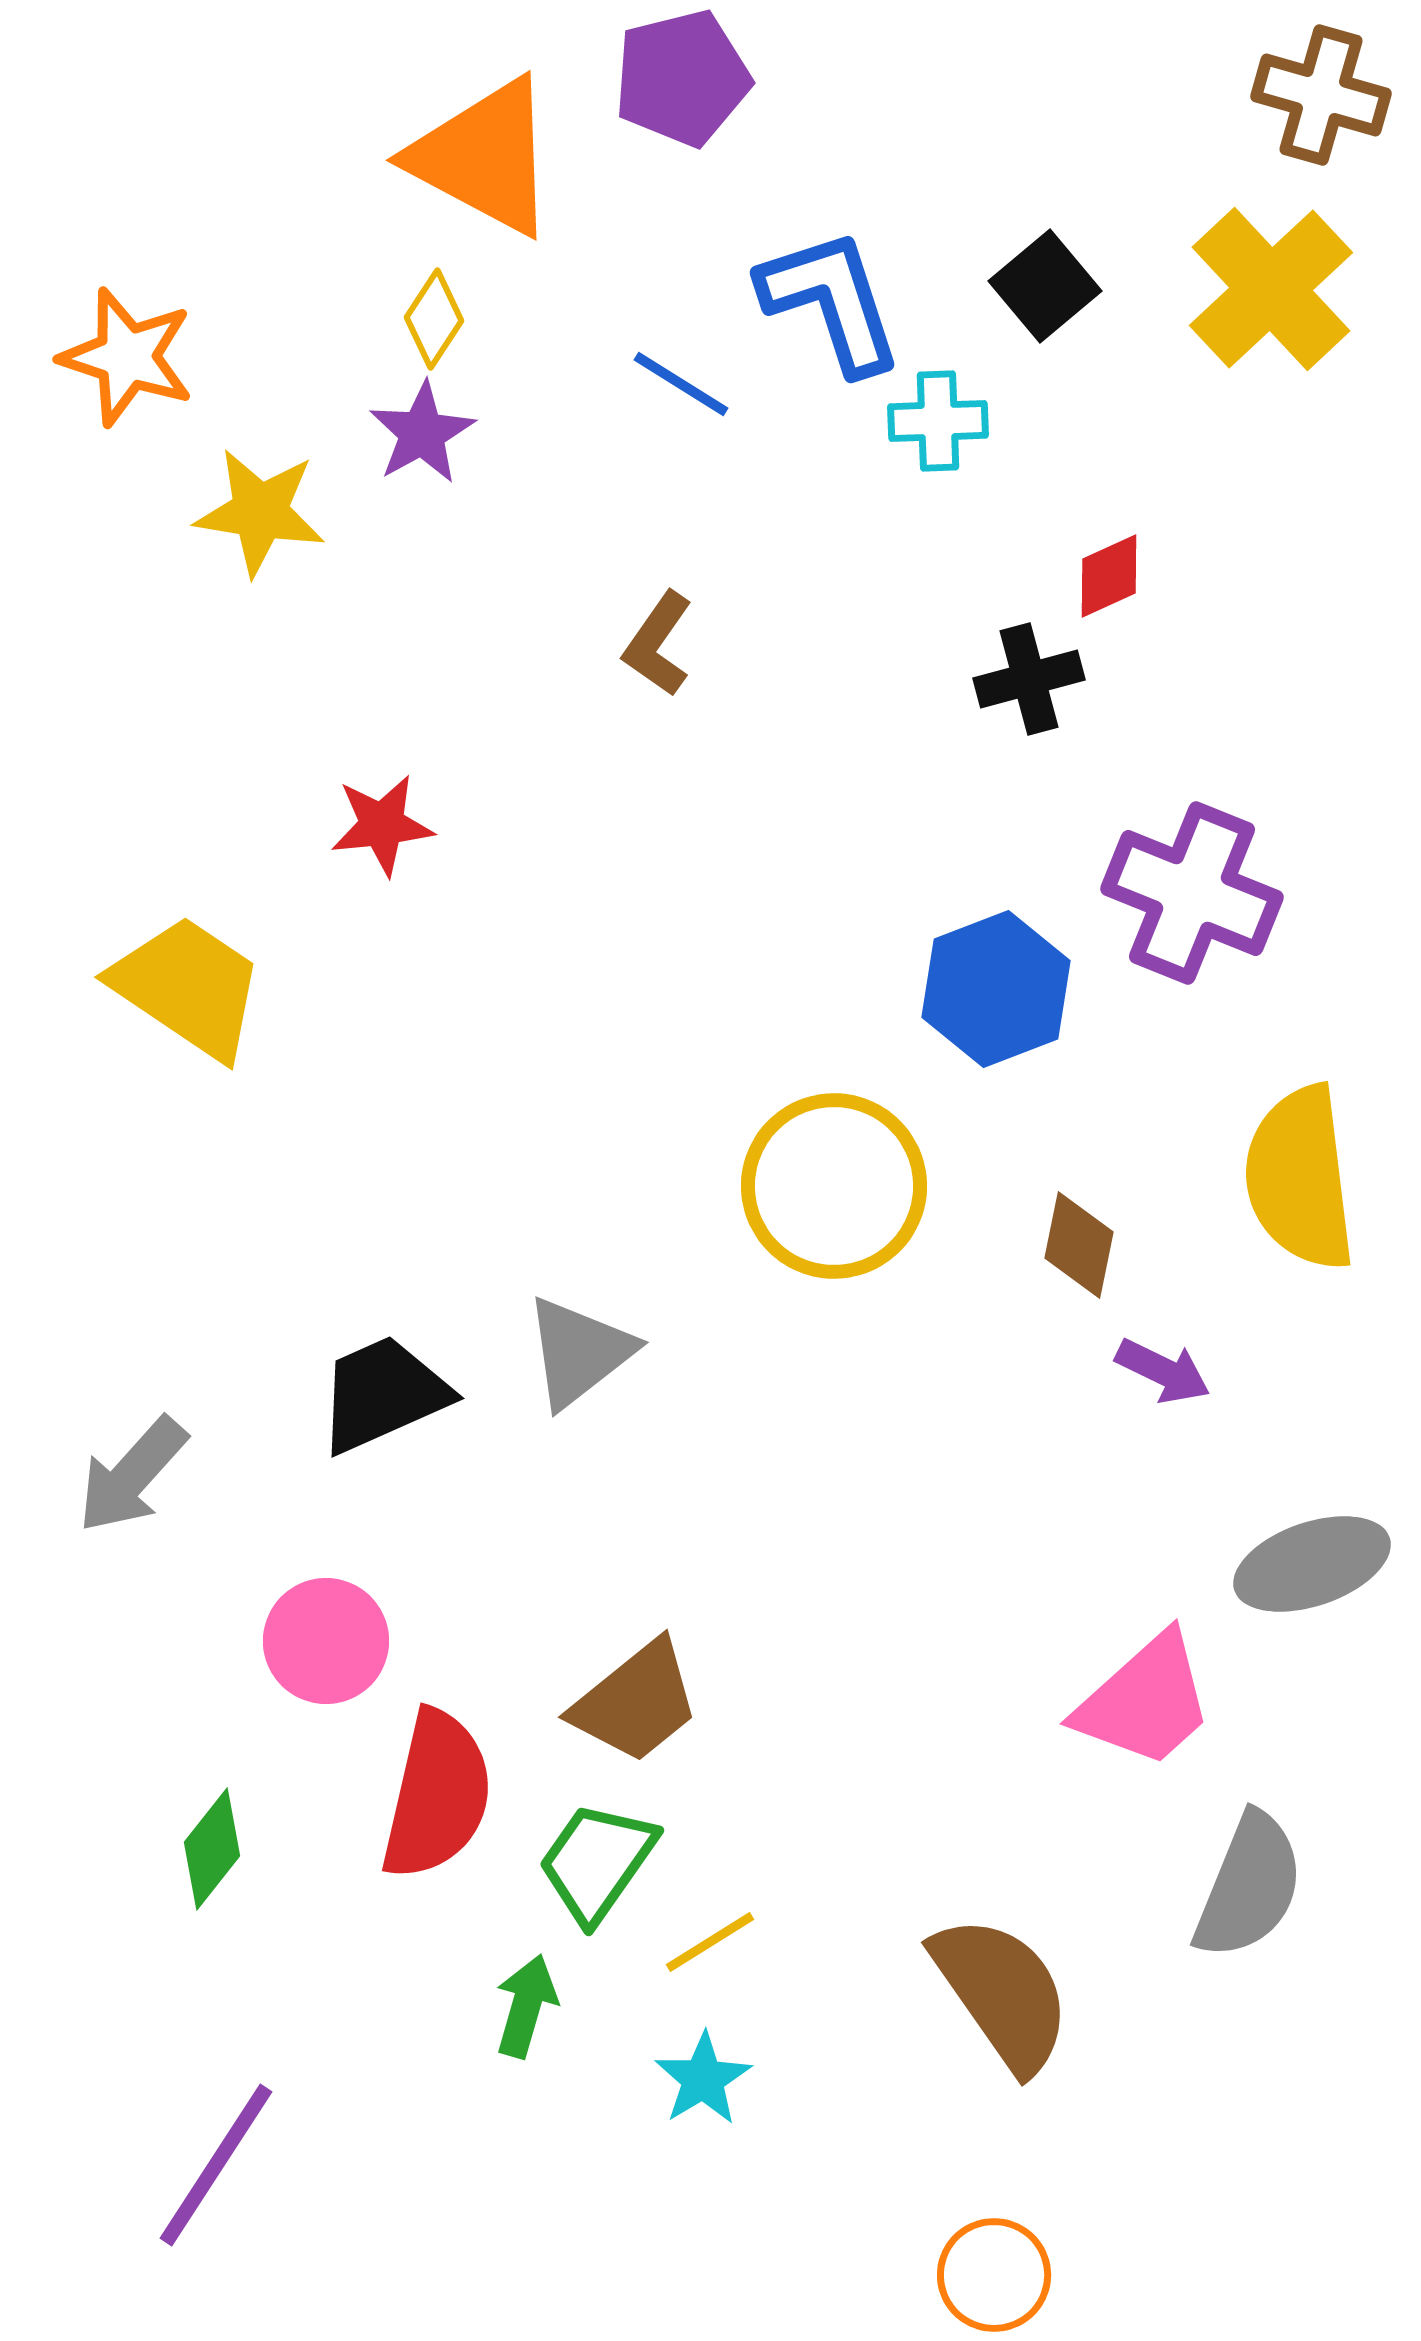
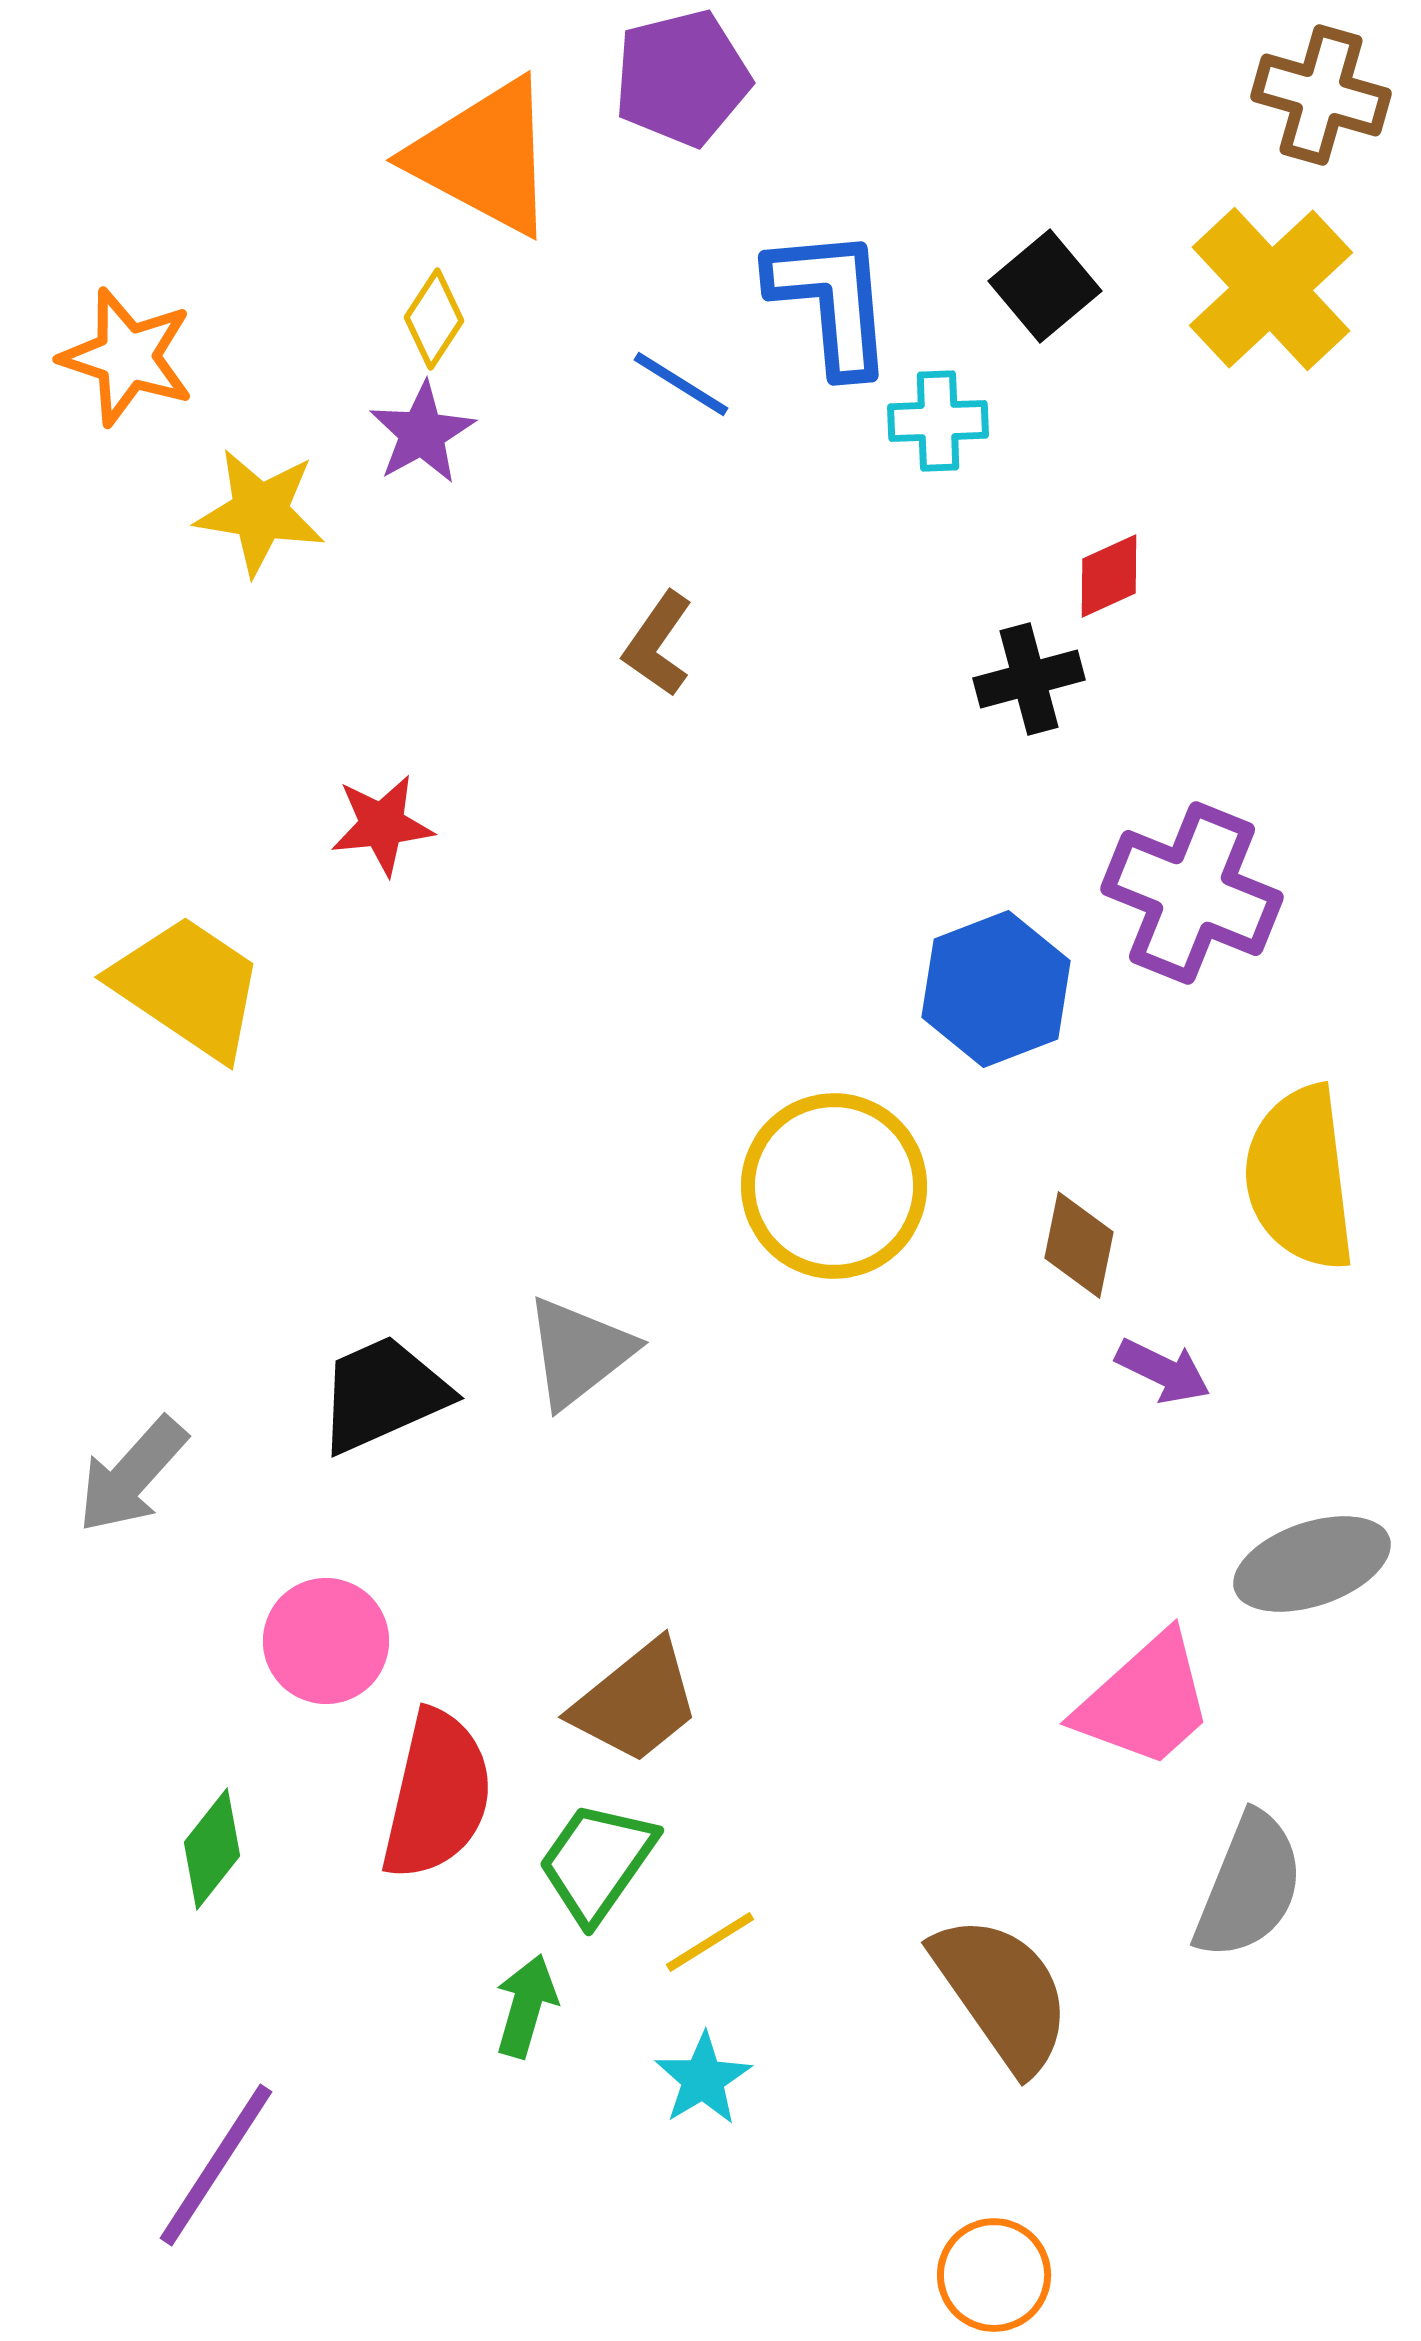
blue L-shape: rotated 13 degrees clockwise
